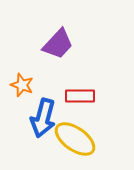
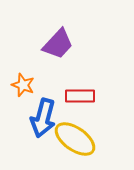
orange star: moved 1 px right
